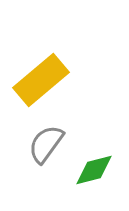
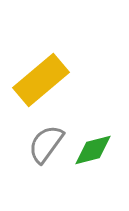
green diamond: moved 1 px left, 20 px up
